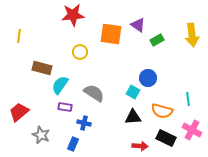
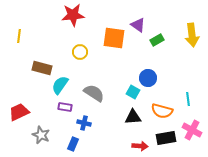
orange square: moved 3 px right, 4 px down
red trapezoid: rotated 15 degrees clockwise
black rectangle: rotated 36 degrees counterclockwise
